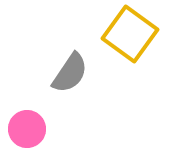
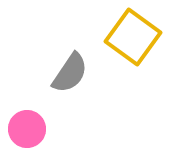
yellow square: moved 3 px right, 3 px down
